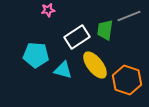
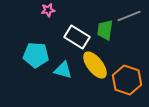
white rectangle: rotated 65 degrees clockwise
